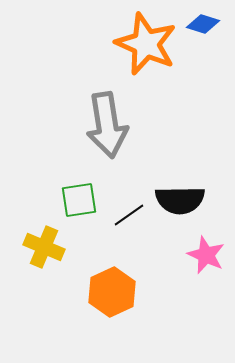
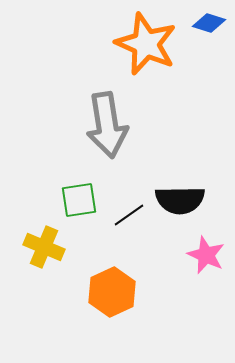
blue diamond: moved 6 px right, 1 px up
